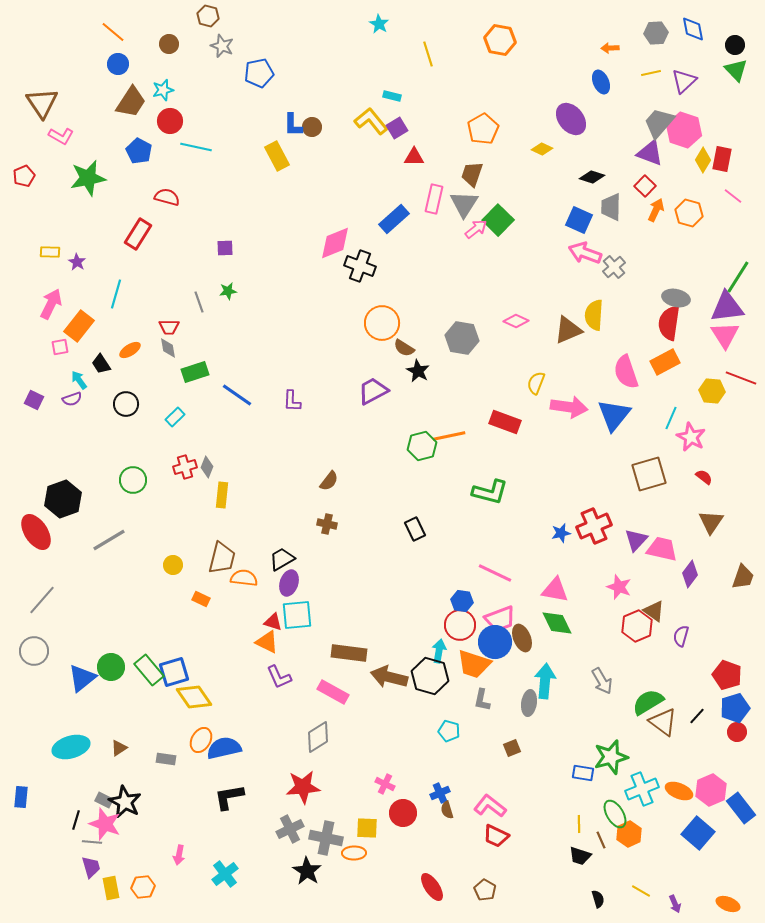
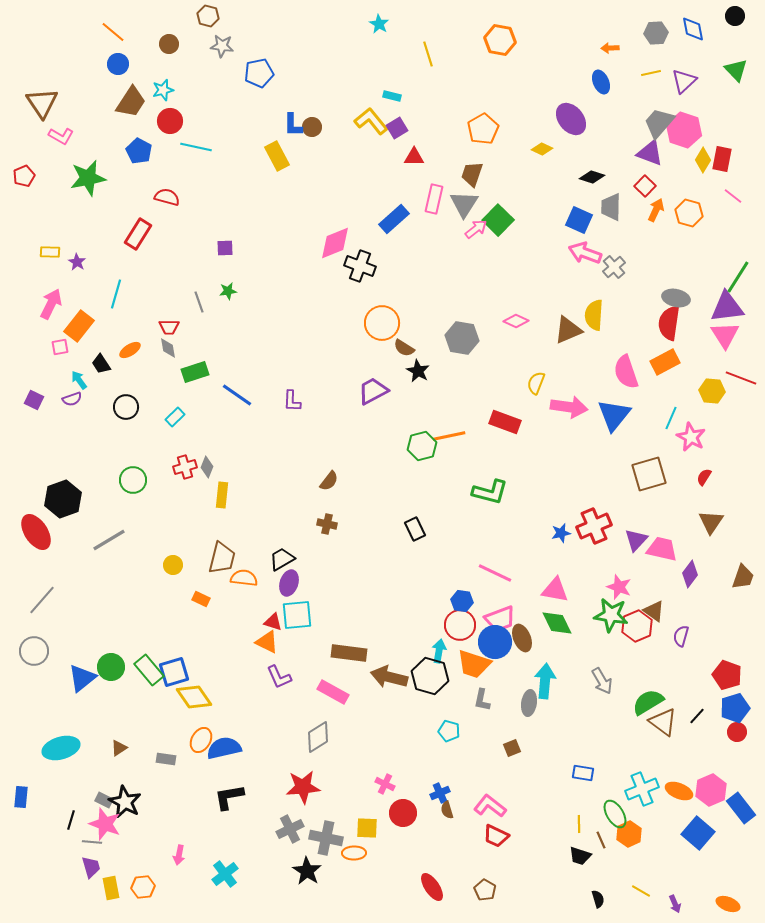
black circle at (735, 45): moved 29 px up
gray star at (222, 46): rotated 15 degrees counterclockwise
black circle at (126, 404): moved 3 px down
red semicircle at (704, 477): rotated 96 degrees counterclockwise
cyan ellipse at (71, 747): moved 10 px left, 1 px down
green star at (611, 757): moved 142 px up; rotated 24 degrees clockwise
black line at (76, 820): moved 5 px left
